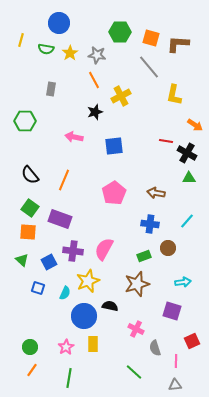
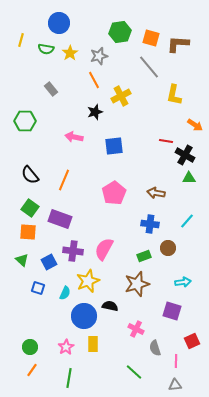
green hexagon at (120, 32): rotated 10 degrees counterclockwise
gray star at (97, 55): moved 2 px right, 1 px down; rotated 24 degrees counterclockwise
gray rectangle at (51, 89): rotated 48 degrees counterclockwise
black cross at (187, 153): moved 2 px left, 2 px down
